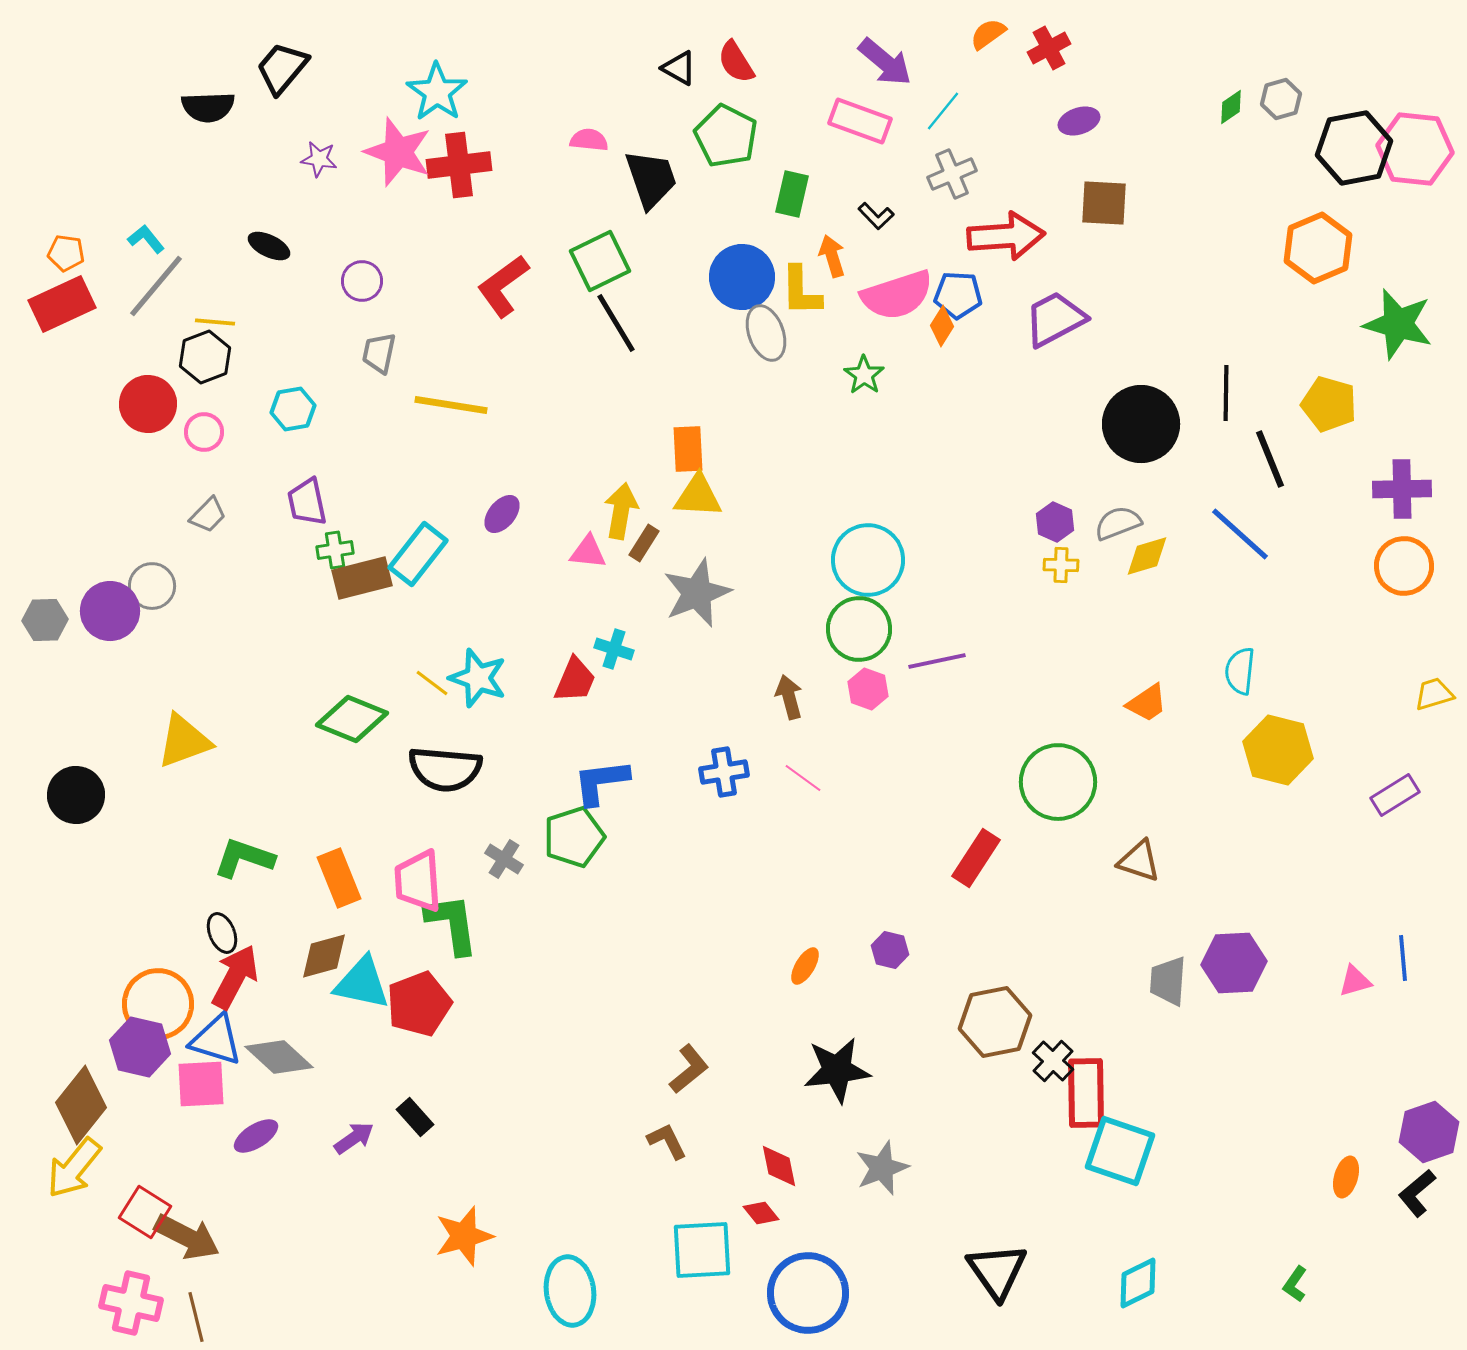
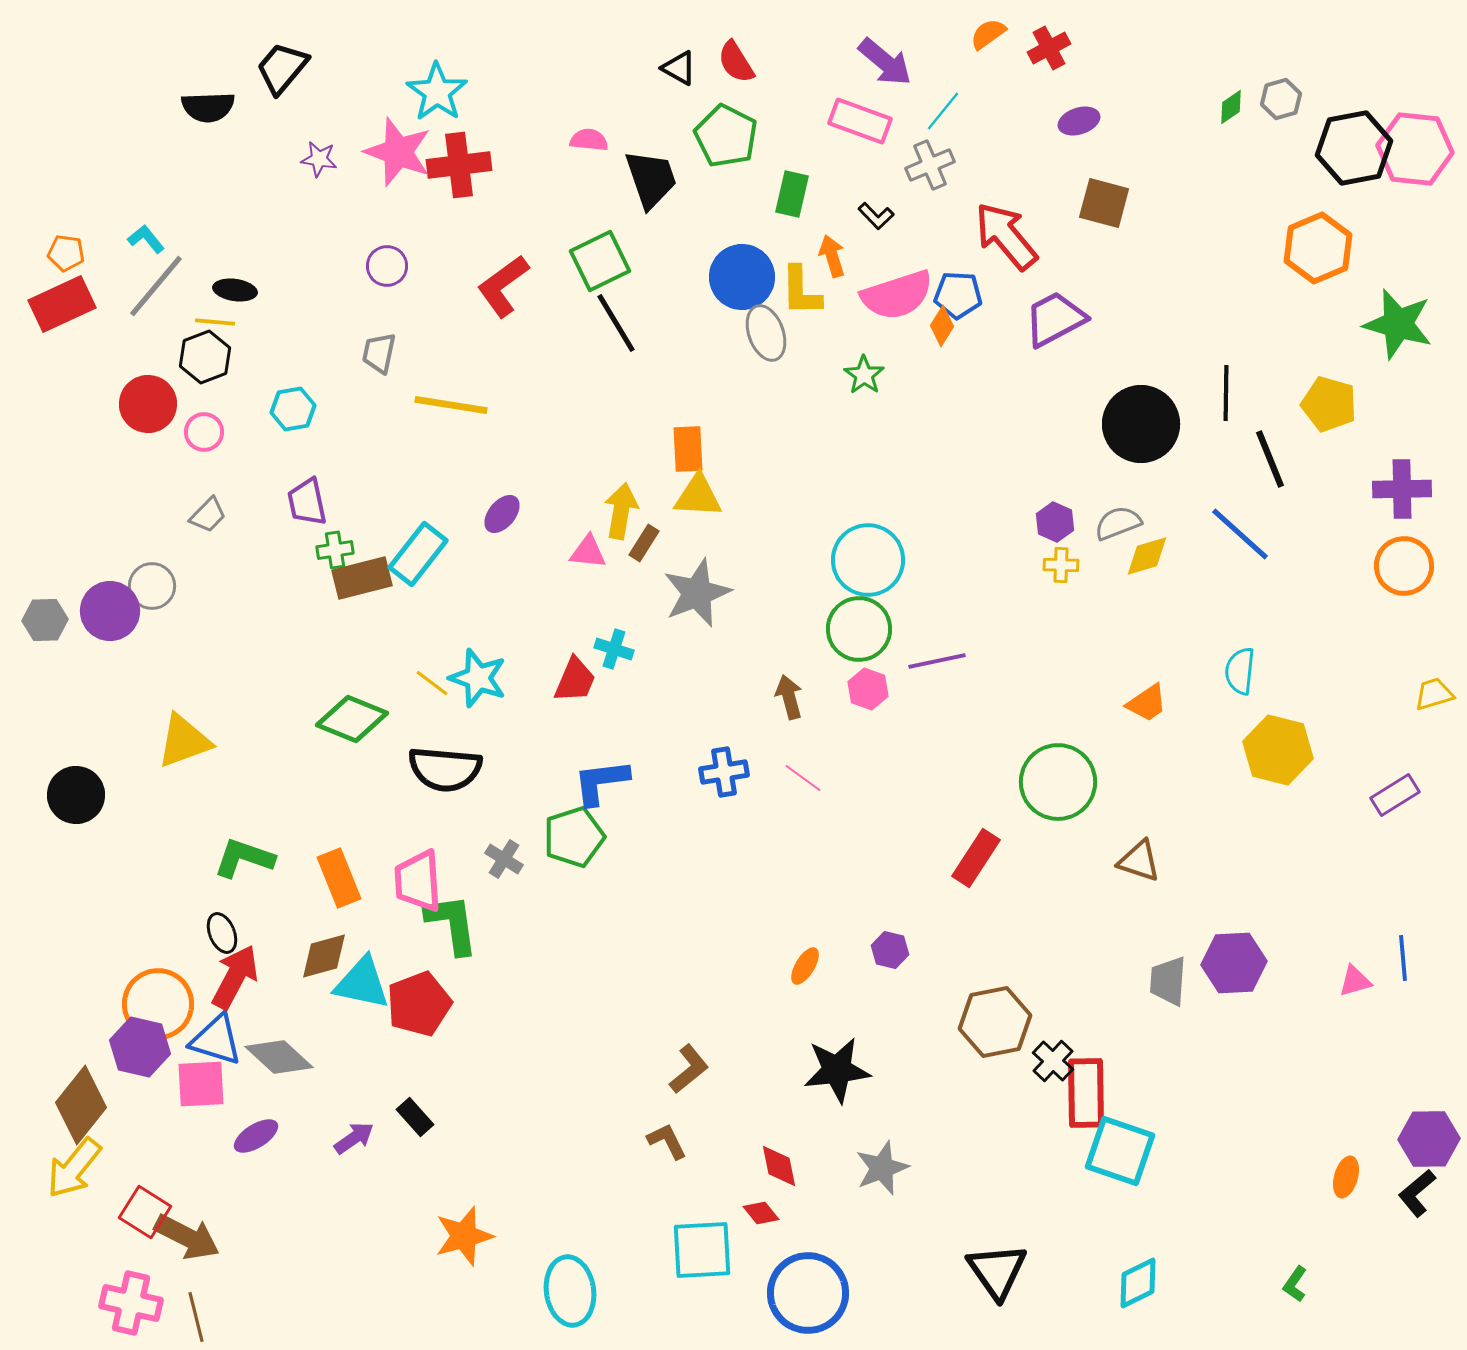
gray cross at (952, 174): moved 22 px left, 9 px up
brown square at (1104, 203): rotated 12 degrees clockwise
red arrow at (1006, 236): rotated 126 degrees counterclockwise
black ellipse at (269, 246): moved 34 px left, 44 px down; rotated 18 degrees counterclockwise
purple circle at (362, 281): moved 25 px right, 15 px up
purple hexagon at (1429, 1132): moved 7 px down; rotated 18 degrees clockwise
